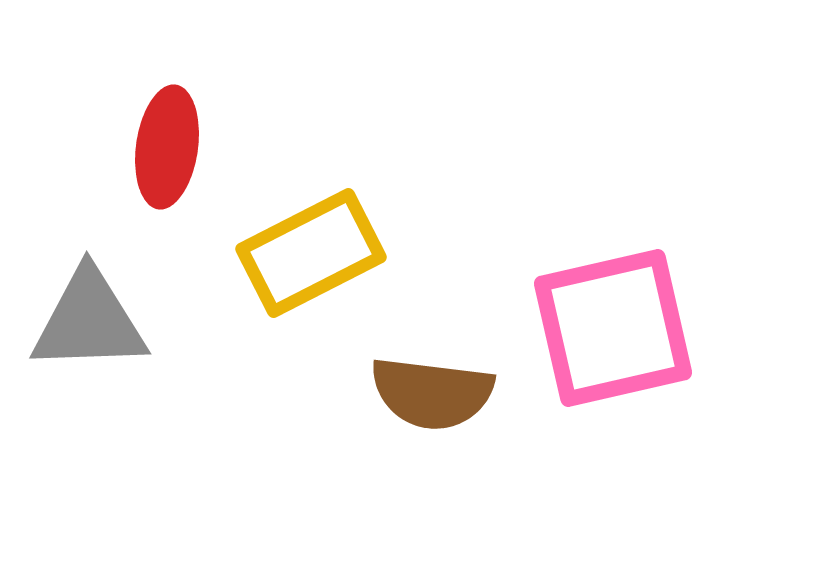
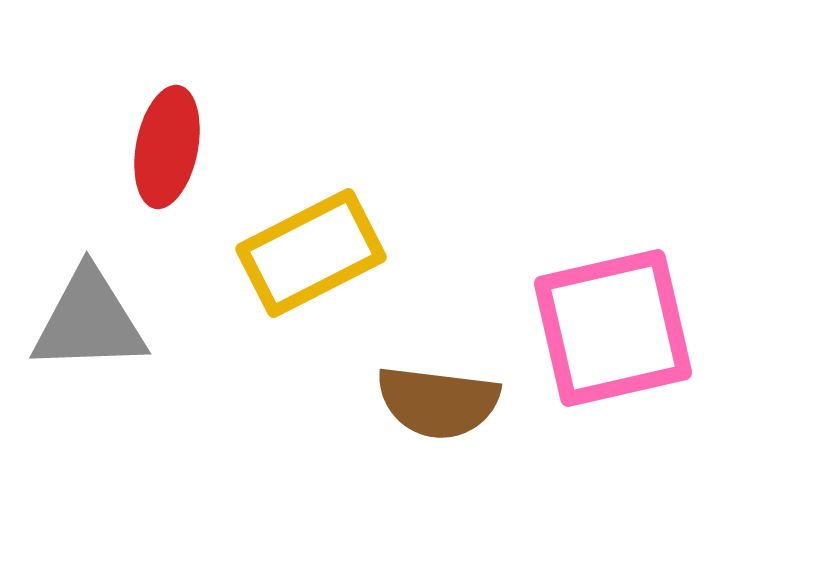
red ellipse: rotated 3 degrees clockwise
brown semicircle: moved 6 px right, 9 px down
